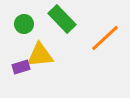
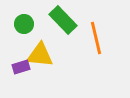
green rectangle: moved 1 px right, 1 px down
orange line: moved 9 px left; rotated 60 degrees counterclockwise
yellow triangle: rotated 12 degrees clockwise
